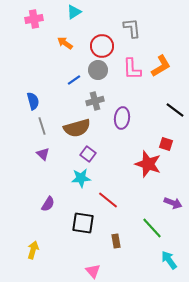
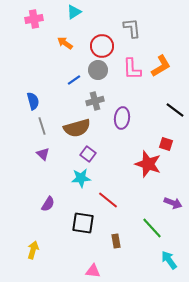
pink triangle: rotated 42 degrees counterclockwise
